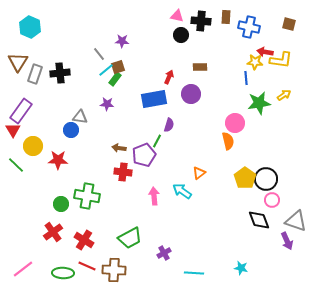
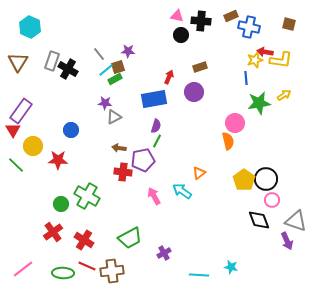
brown rectangle at (226, 17): moved 5 px right, 1 px up; rotated 64 degrees clockwise
purple star at (122, 41): moved 6 px right, 10 px down
yellow star at (255, 62): moved 2 px up; rotated 21 degrees counterclockwise
brown rectangle at (200, 67): rotated 16 degrees counterclockwise
black cross at (60, 73): moved 8 px right, 4 px up; rotated 36 degrees clockwise
gray rectangle at (35, 74): moved 17 px right, 13 px up
green rectangle at (115, 79): rotated 24 degrees clockwise
purple circle at (191, 94): moved 3 px right, 2 px up
purple star at (107, 104): moved 2 px left, 1 px up
gray triangle at (80, 117): moved 34 px right; rotated 35 degrees counterclockwise
purple semicircle at (169, 125): moved 13 px left, 1 px down
purple pentagon at (144, 155): moved 1 px left, 5 px down; rotated 10 degrees clockwise
yellow pentagon at (245, 178): moved 1 px left, 2 px down
green cross at (87, 196): rotated 20 degrees clockwise
pink arrow at (154, 196): rotated 24 degrees counterclockwise
cyan star at (241, 268): moved 10 px left, 1 px up
brown cross at (114, 270): moved 2 px left, 1 px down; rotated 10 degrees counterclockwise
cyan line at (194, 273): moved 5 px right, 2 px down
